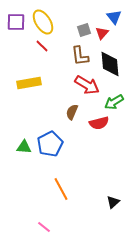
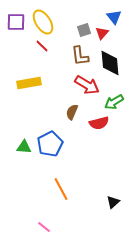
black diamond: moved 1 px up
